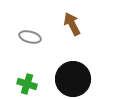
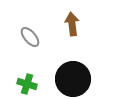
brown arrow: rotated 20 degrees clockwise
gray ellipse: rotated 35 degrees clockwise
